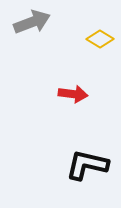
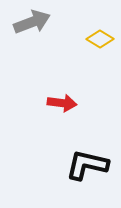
red arrow: moved 11 px left, 9 px down
